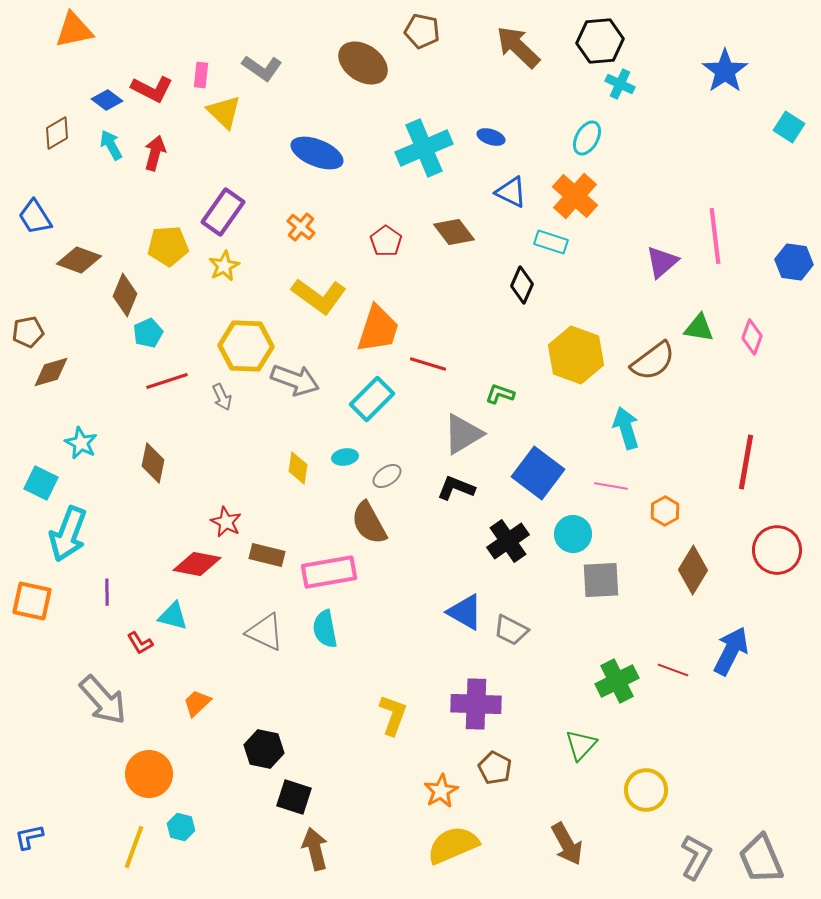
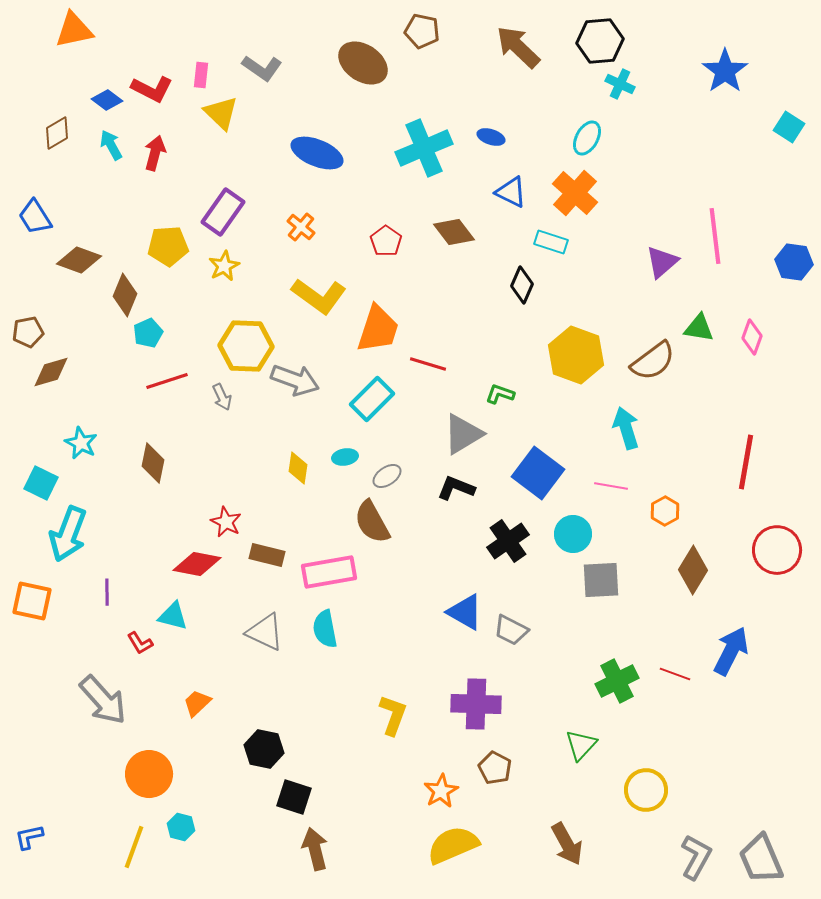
yellow triangle at (224, 112): moved 3 px left, 1 px down
orange cross at (575, 196): moved 3 px up
brown semicircle at (369, 523): moved 3 px right, 1 px up
red line at (673, 670): moved 2 px right, 4 px down
